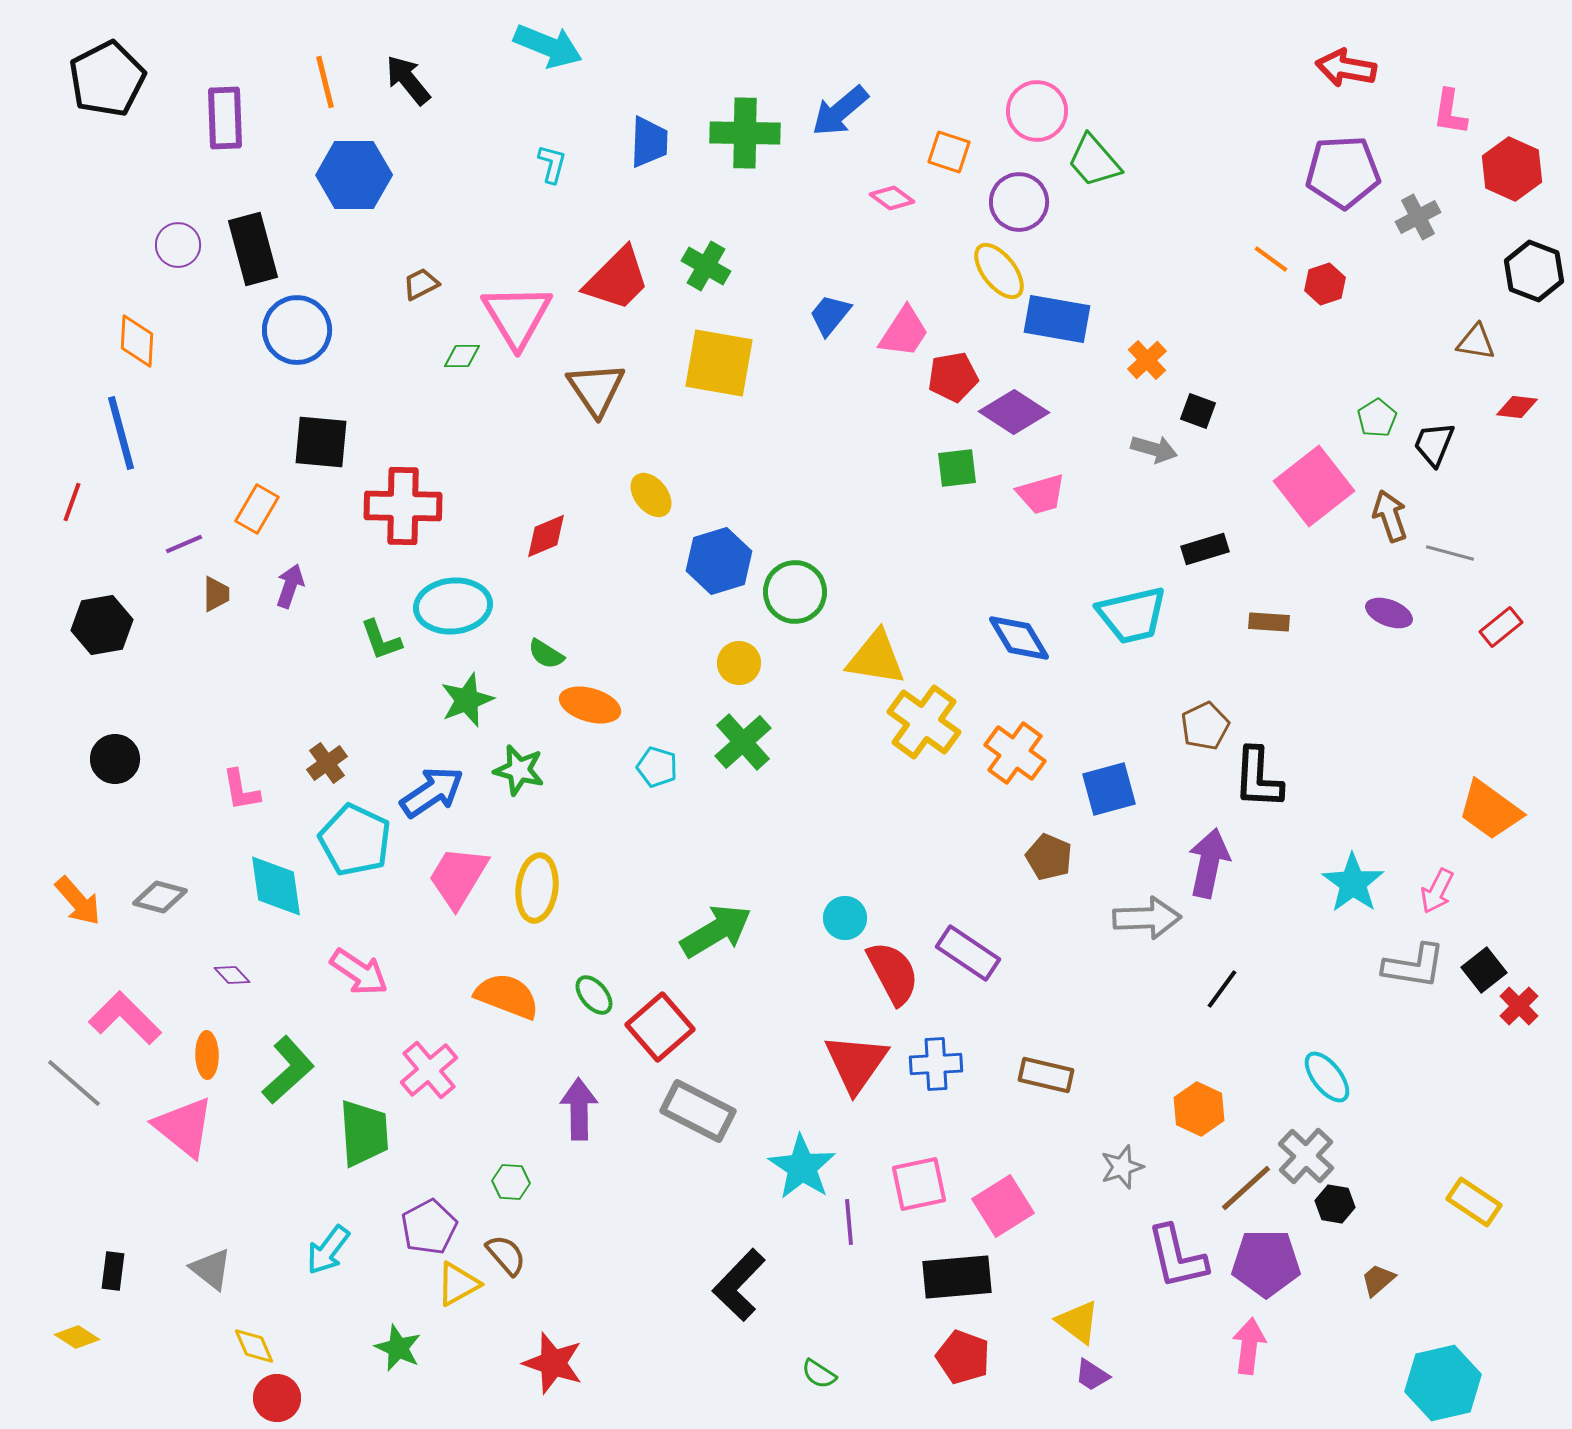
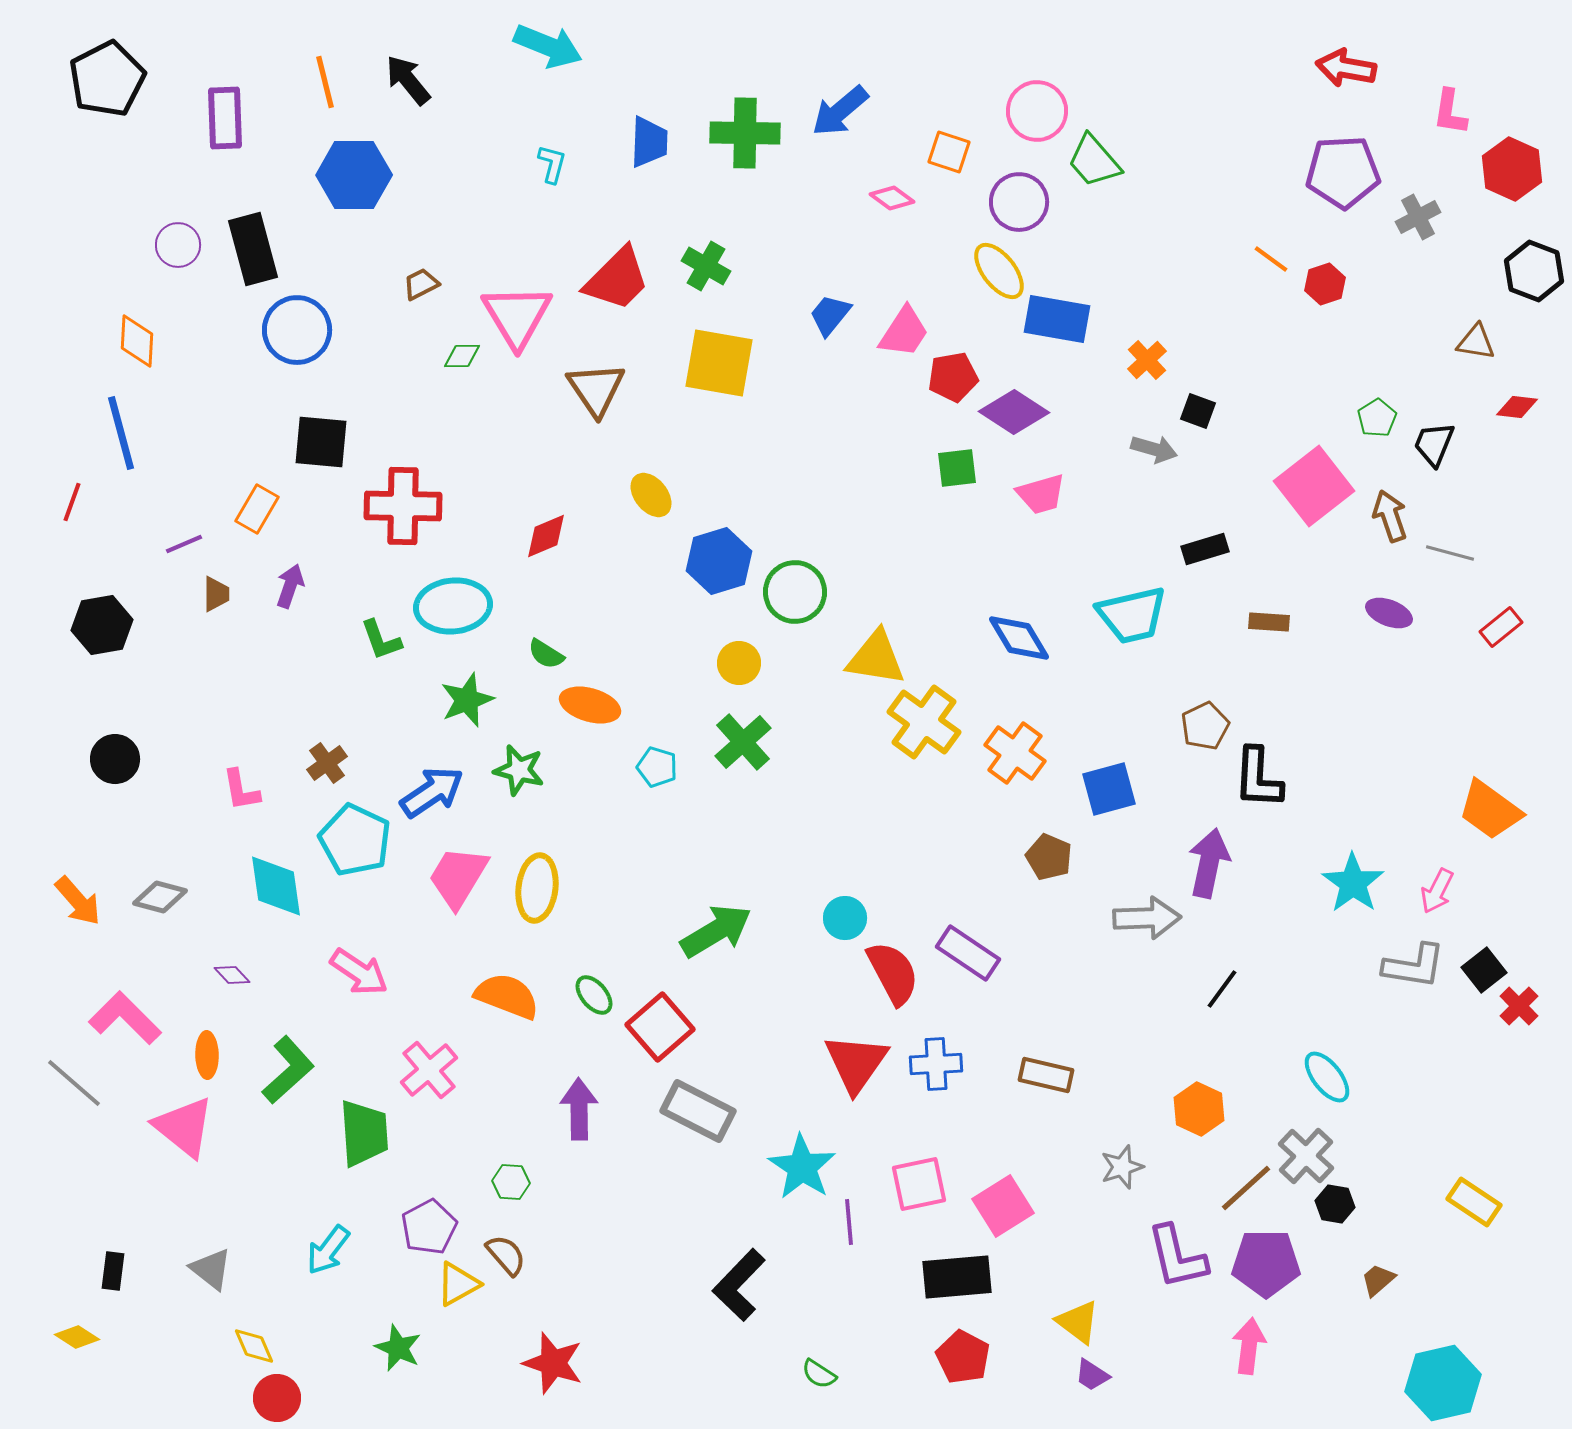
red pentagon at (963, 1357): rotated 8 degrees clockwise
